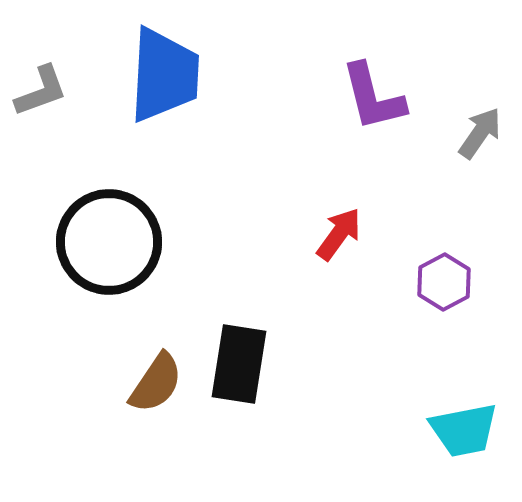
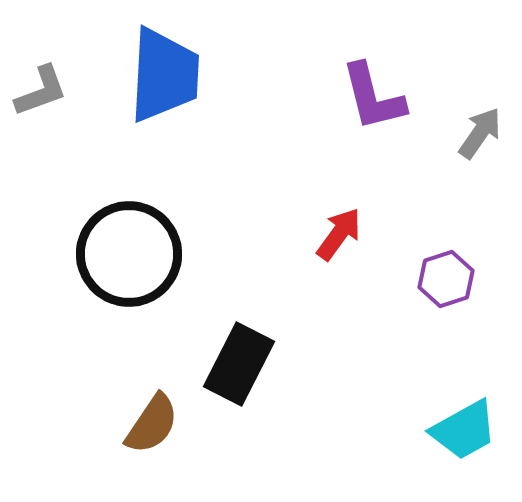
black circle: moved 20 px right, 12 px down
purple hexagon: moved 2 px right, 3 px up; rotated 10 degrees clockwise
black rectangle: rotated 18 degrees clockwise
brown semicircle: moved 4 px left, 41 px down
cyan trapezoid: rotated 18 degrees counterclockwise
